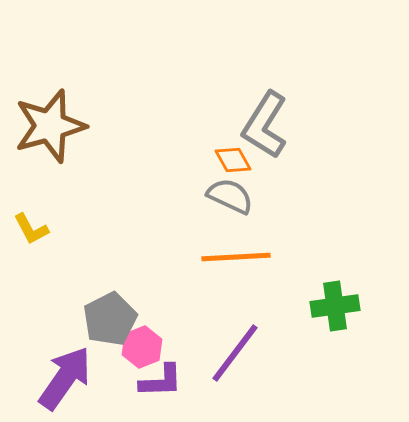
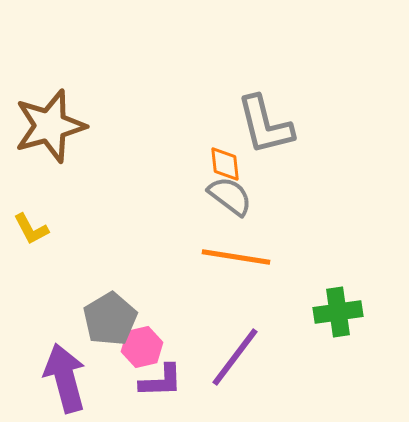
gray L-shape: rotated 46 degrees counterclockwise
orange diamond: moved 8 px left, 4 px down; rotated 24 degrees clockwise
gray semicircle: rotated 12 degrees clockwise
orange line: rotated 12 degrees clockwise
green cross: moved 3 px right, 6 px down
gray pentagon: rotated 4 degrees counterclockwise
pink hexagon: rotated 9 degrees clockwise
purple line: moved 4 px down
purple arrow: rotated 50 degrees counterclockwise
